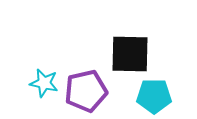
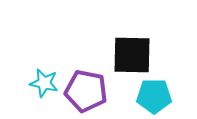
black square: moved 2 px right, 1 px down
purple pentagon: rotated 24 degrees clockwise
